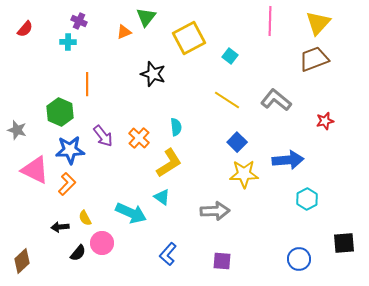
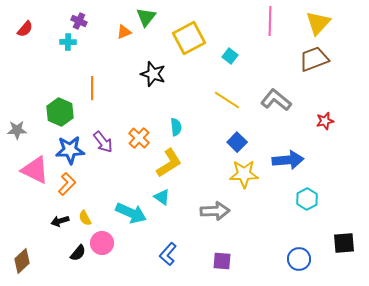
orange line: moved 5 px right, 4 px down
gray star: rotated 18 degrees counterclockwise
purple arrow: moved 6 px down
black arrow: moved 6 px up; rotated 12 degrees counterclockwise
